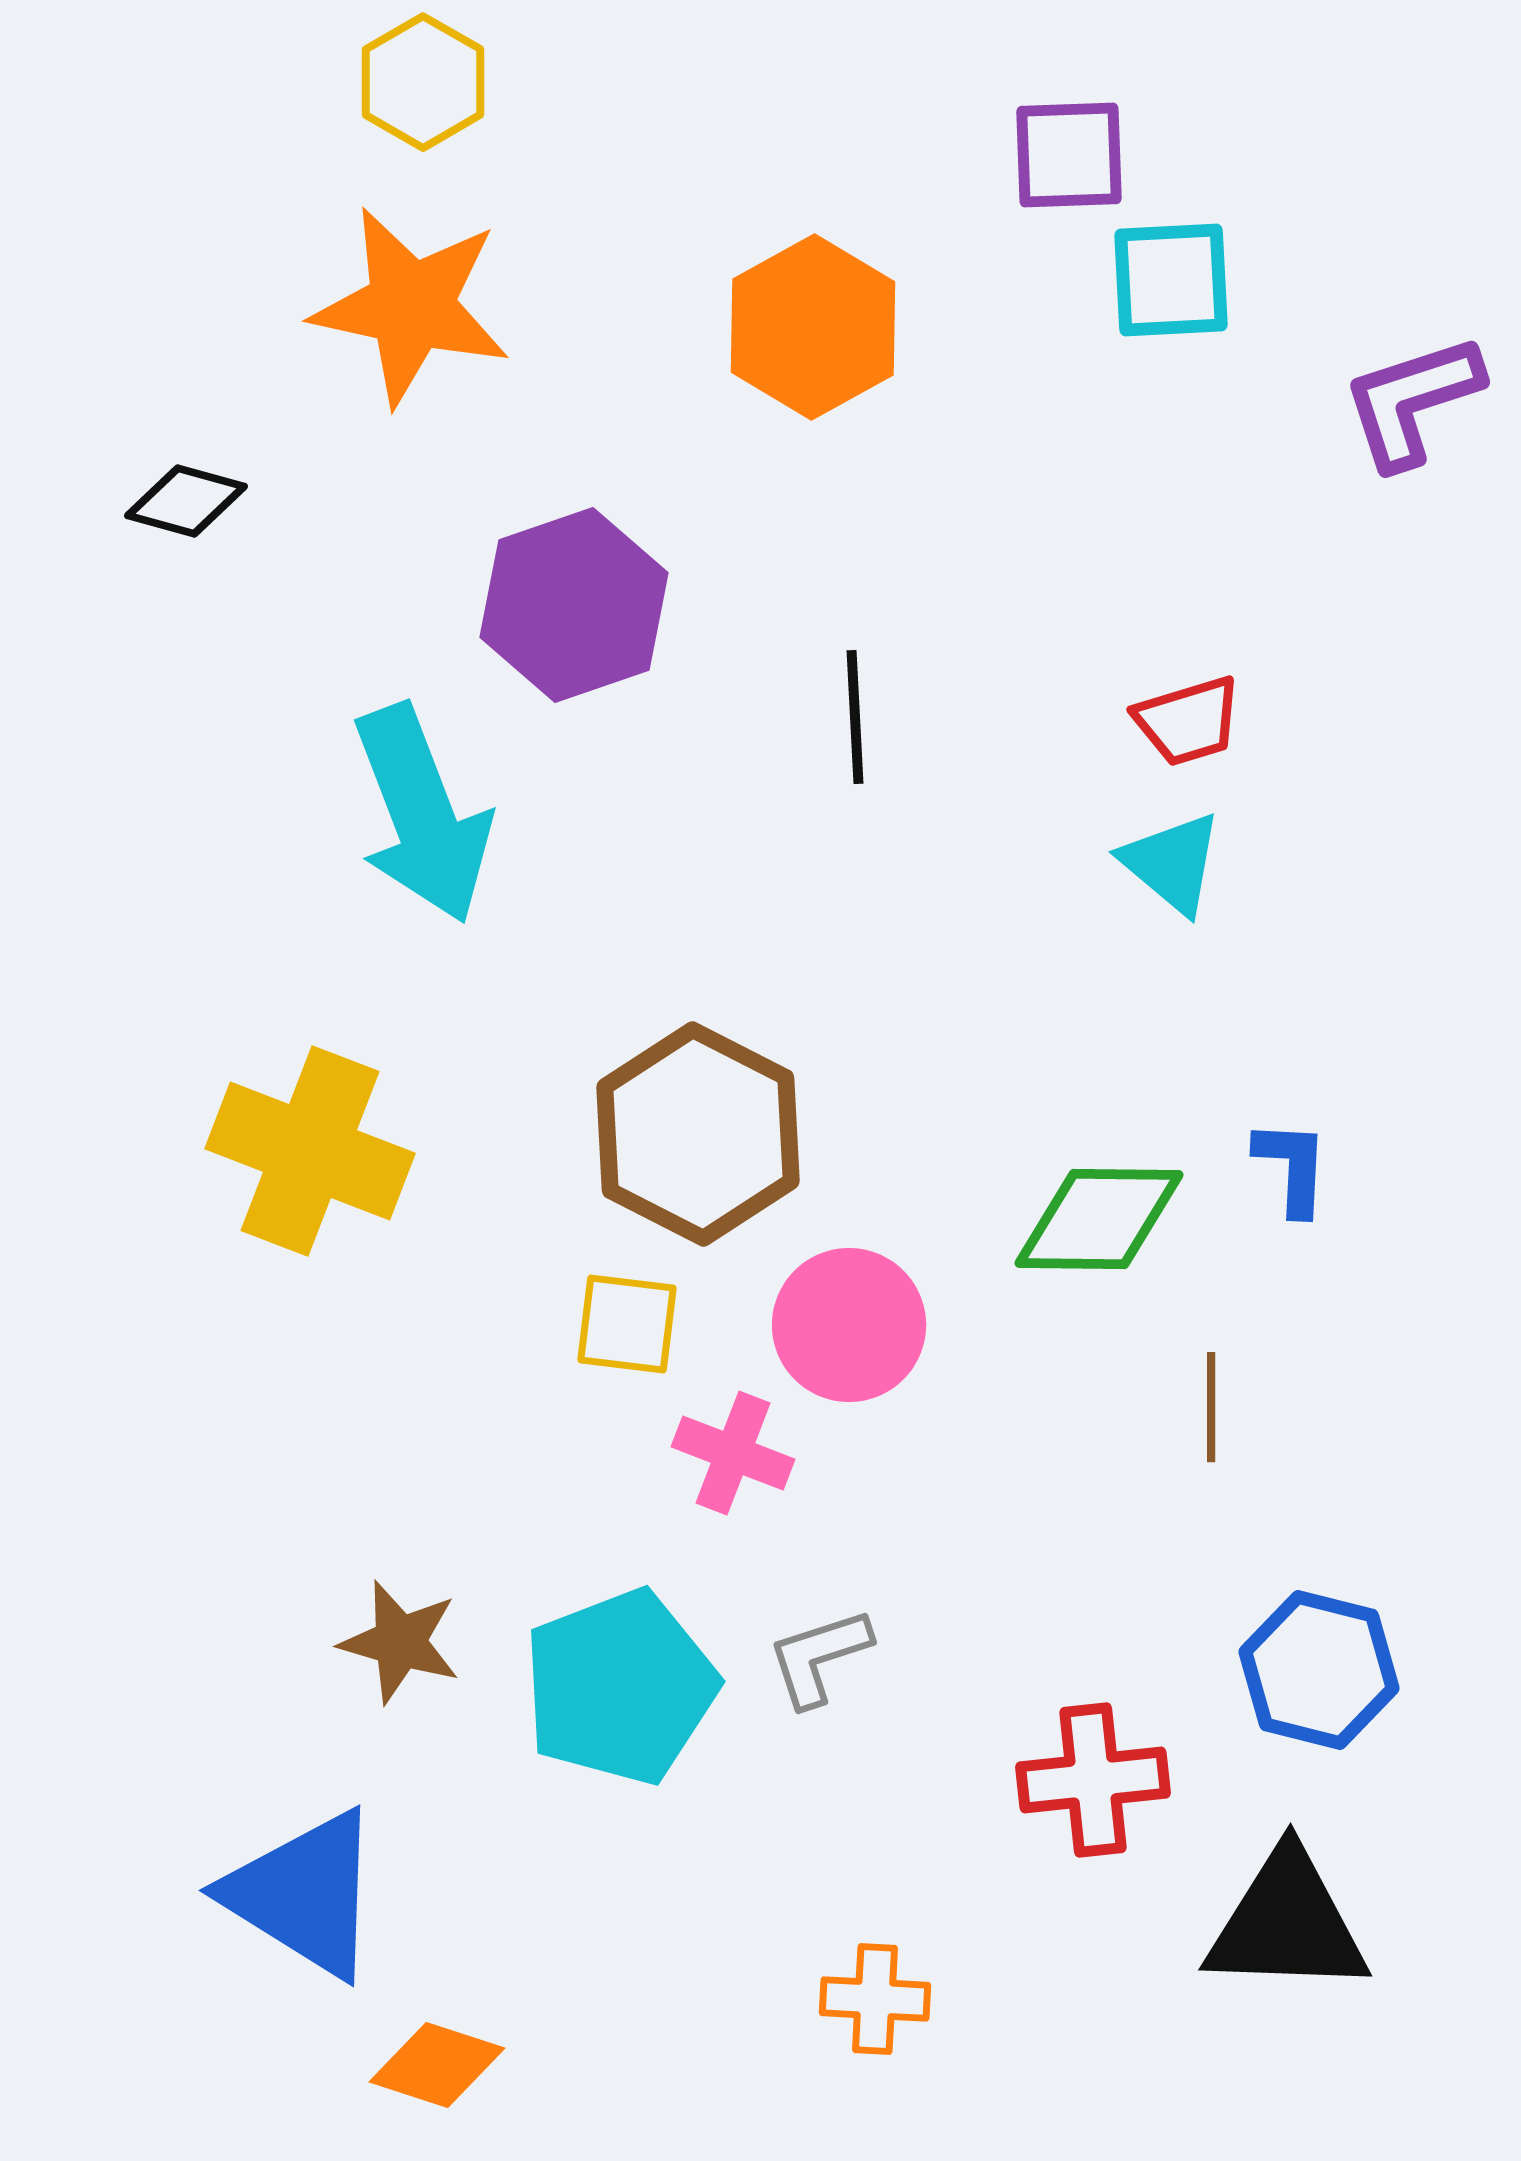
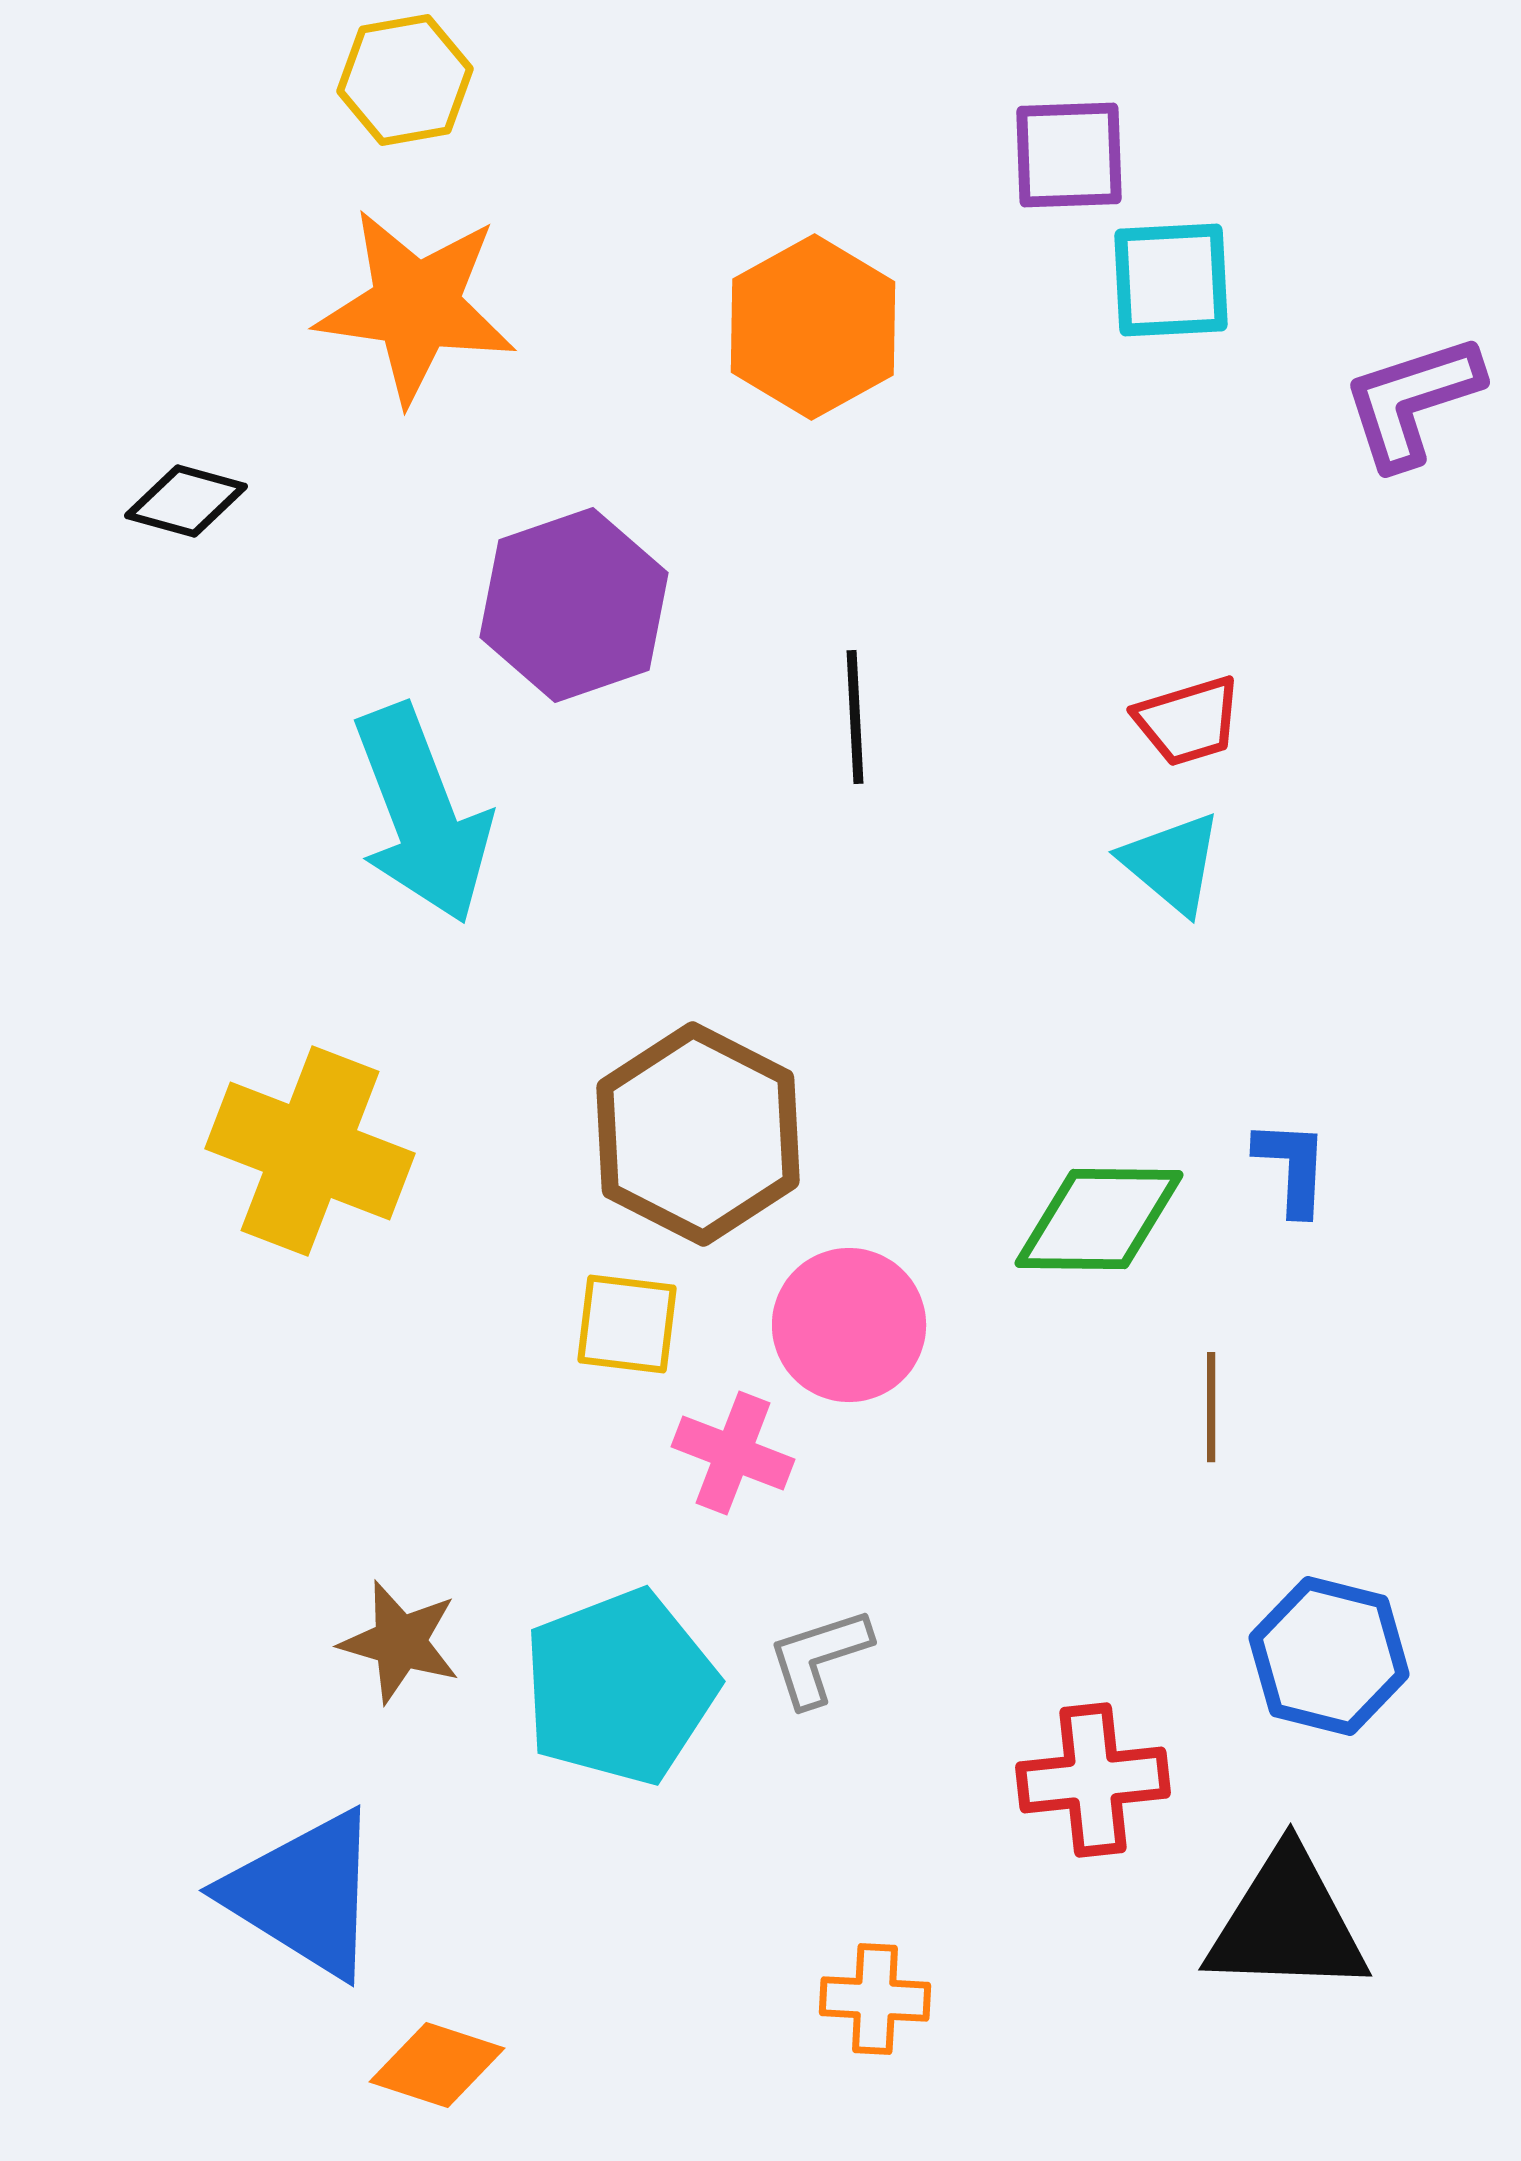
yellow hexagon: moved 18 px left, 2 px up; rotated 20 degrees clockwise
orange star: moved 5 px right; rotated 4 degrees counterclockwise
blue hexagon: moved 10 px right, 14 px up
